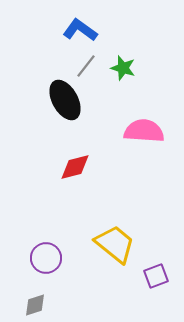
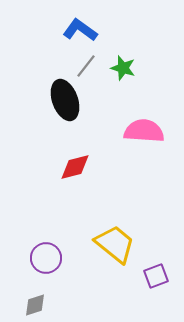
black ellipse: rotated 9 degrees clockwise
